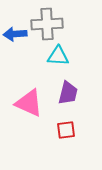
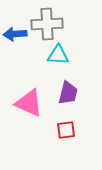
cyan triangle: moved 1 px up
